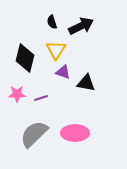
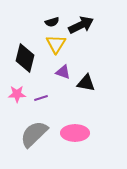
black semicircle: rotated 88 degrees counterclockwise
black arrow: moved 1 px up
yellow triangle: moved 6 px up
